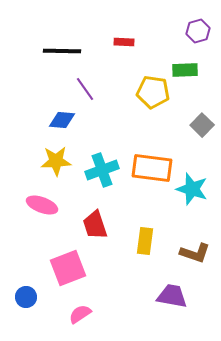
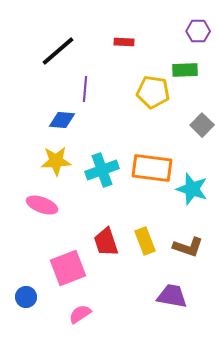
purple hexagon: rotated 15 degrees clockwise
black line: moved 4 px left; rotated 42 degrees counterclockwise
purple line: rotated 40 degrees clockwise
red trapezoid: moved 11 px right, 17 px down
yellow rectangle: rotated 28 degrees counterclockwise
brown L-shape: moved 7 px left, 6 px up
